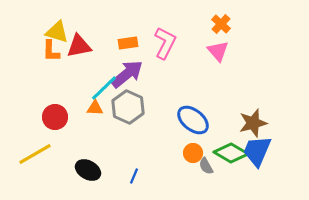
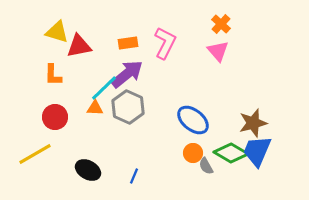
orange L-shape: moved 2 px right, 24 px down
